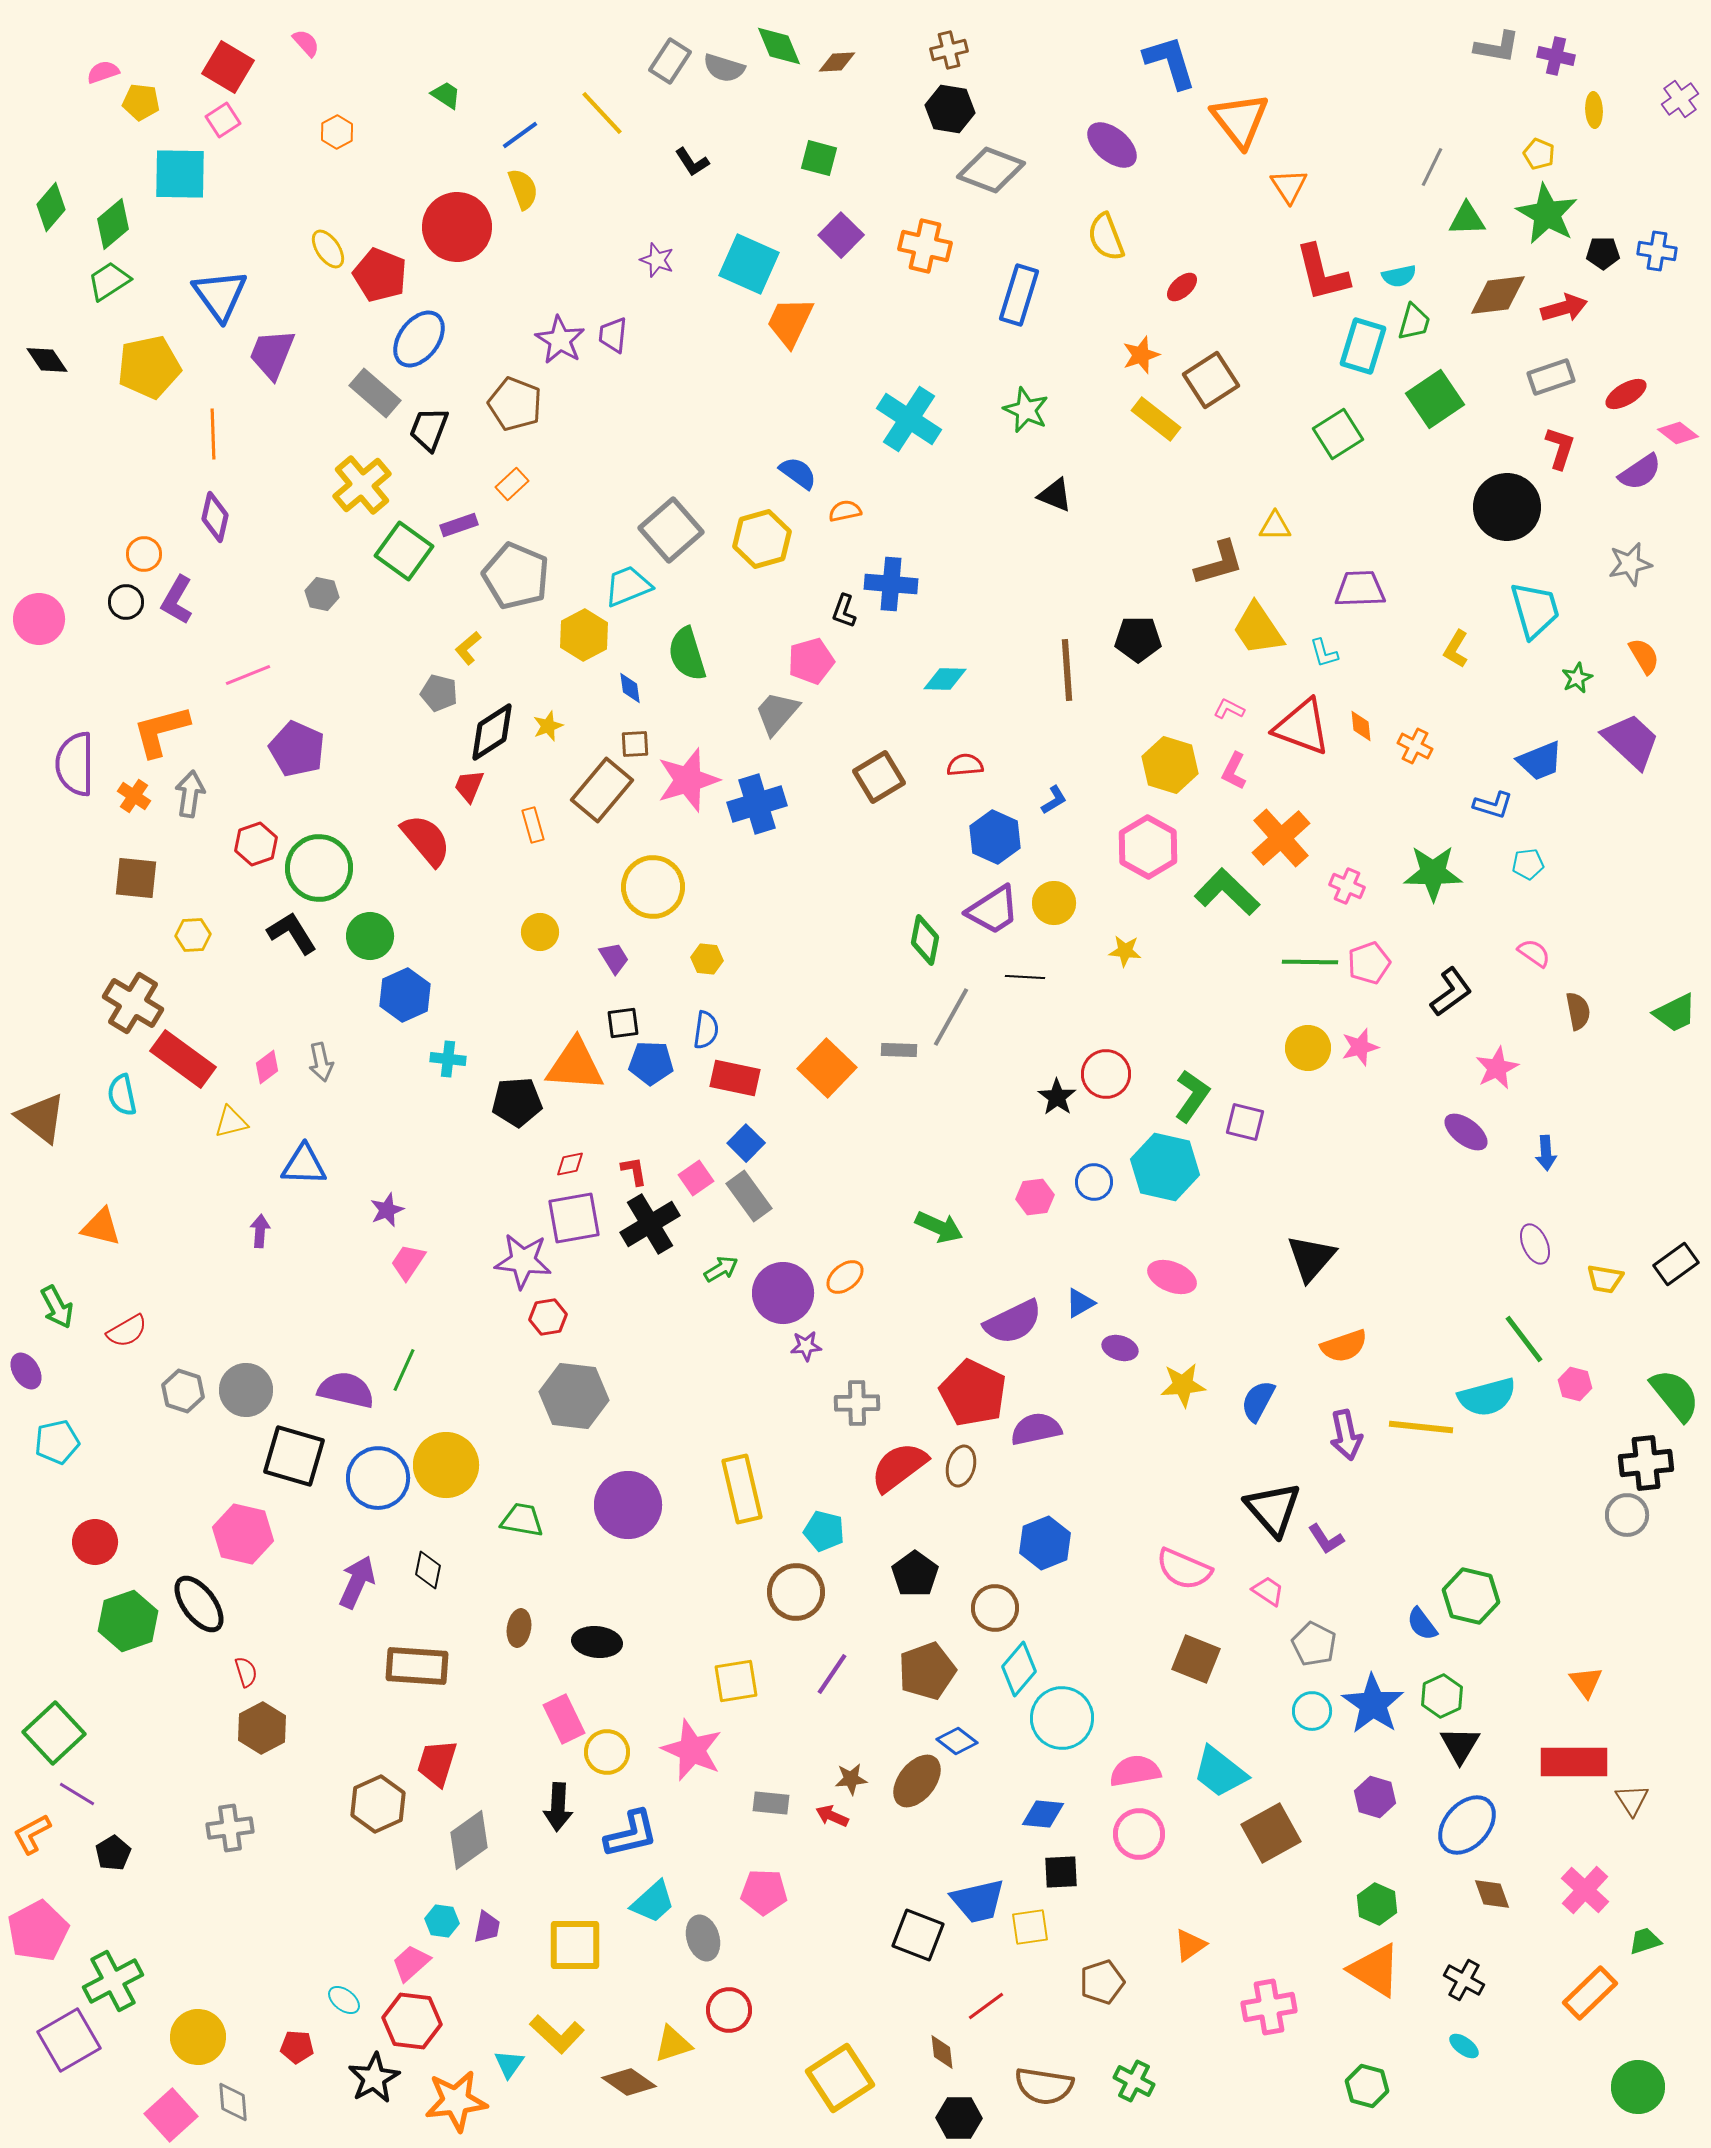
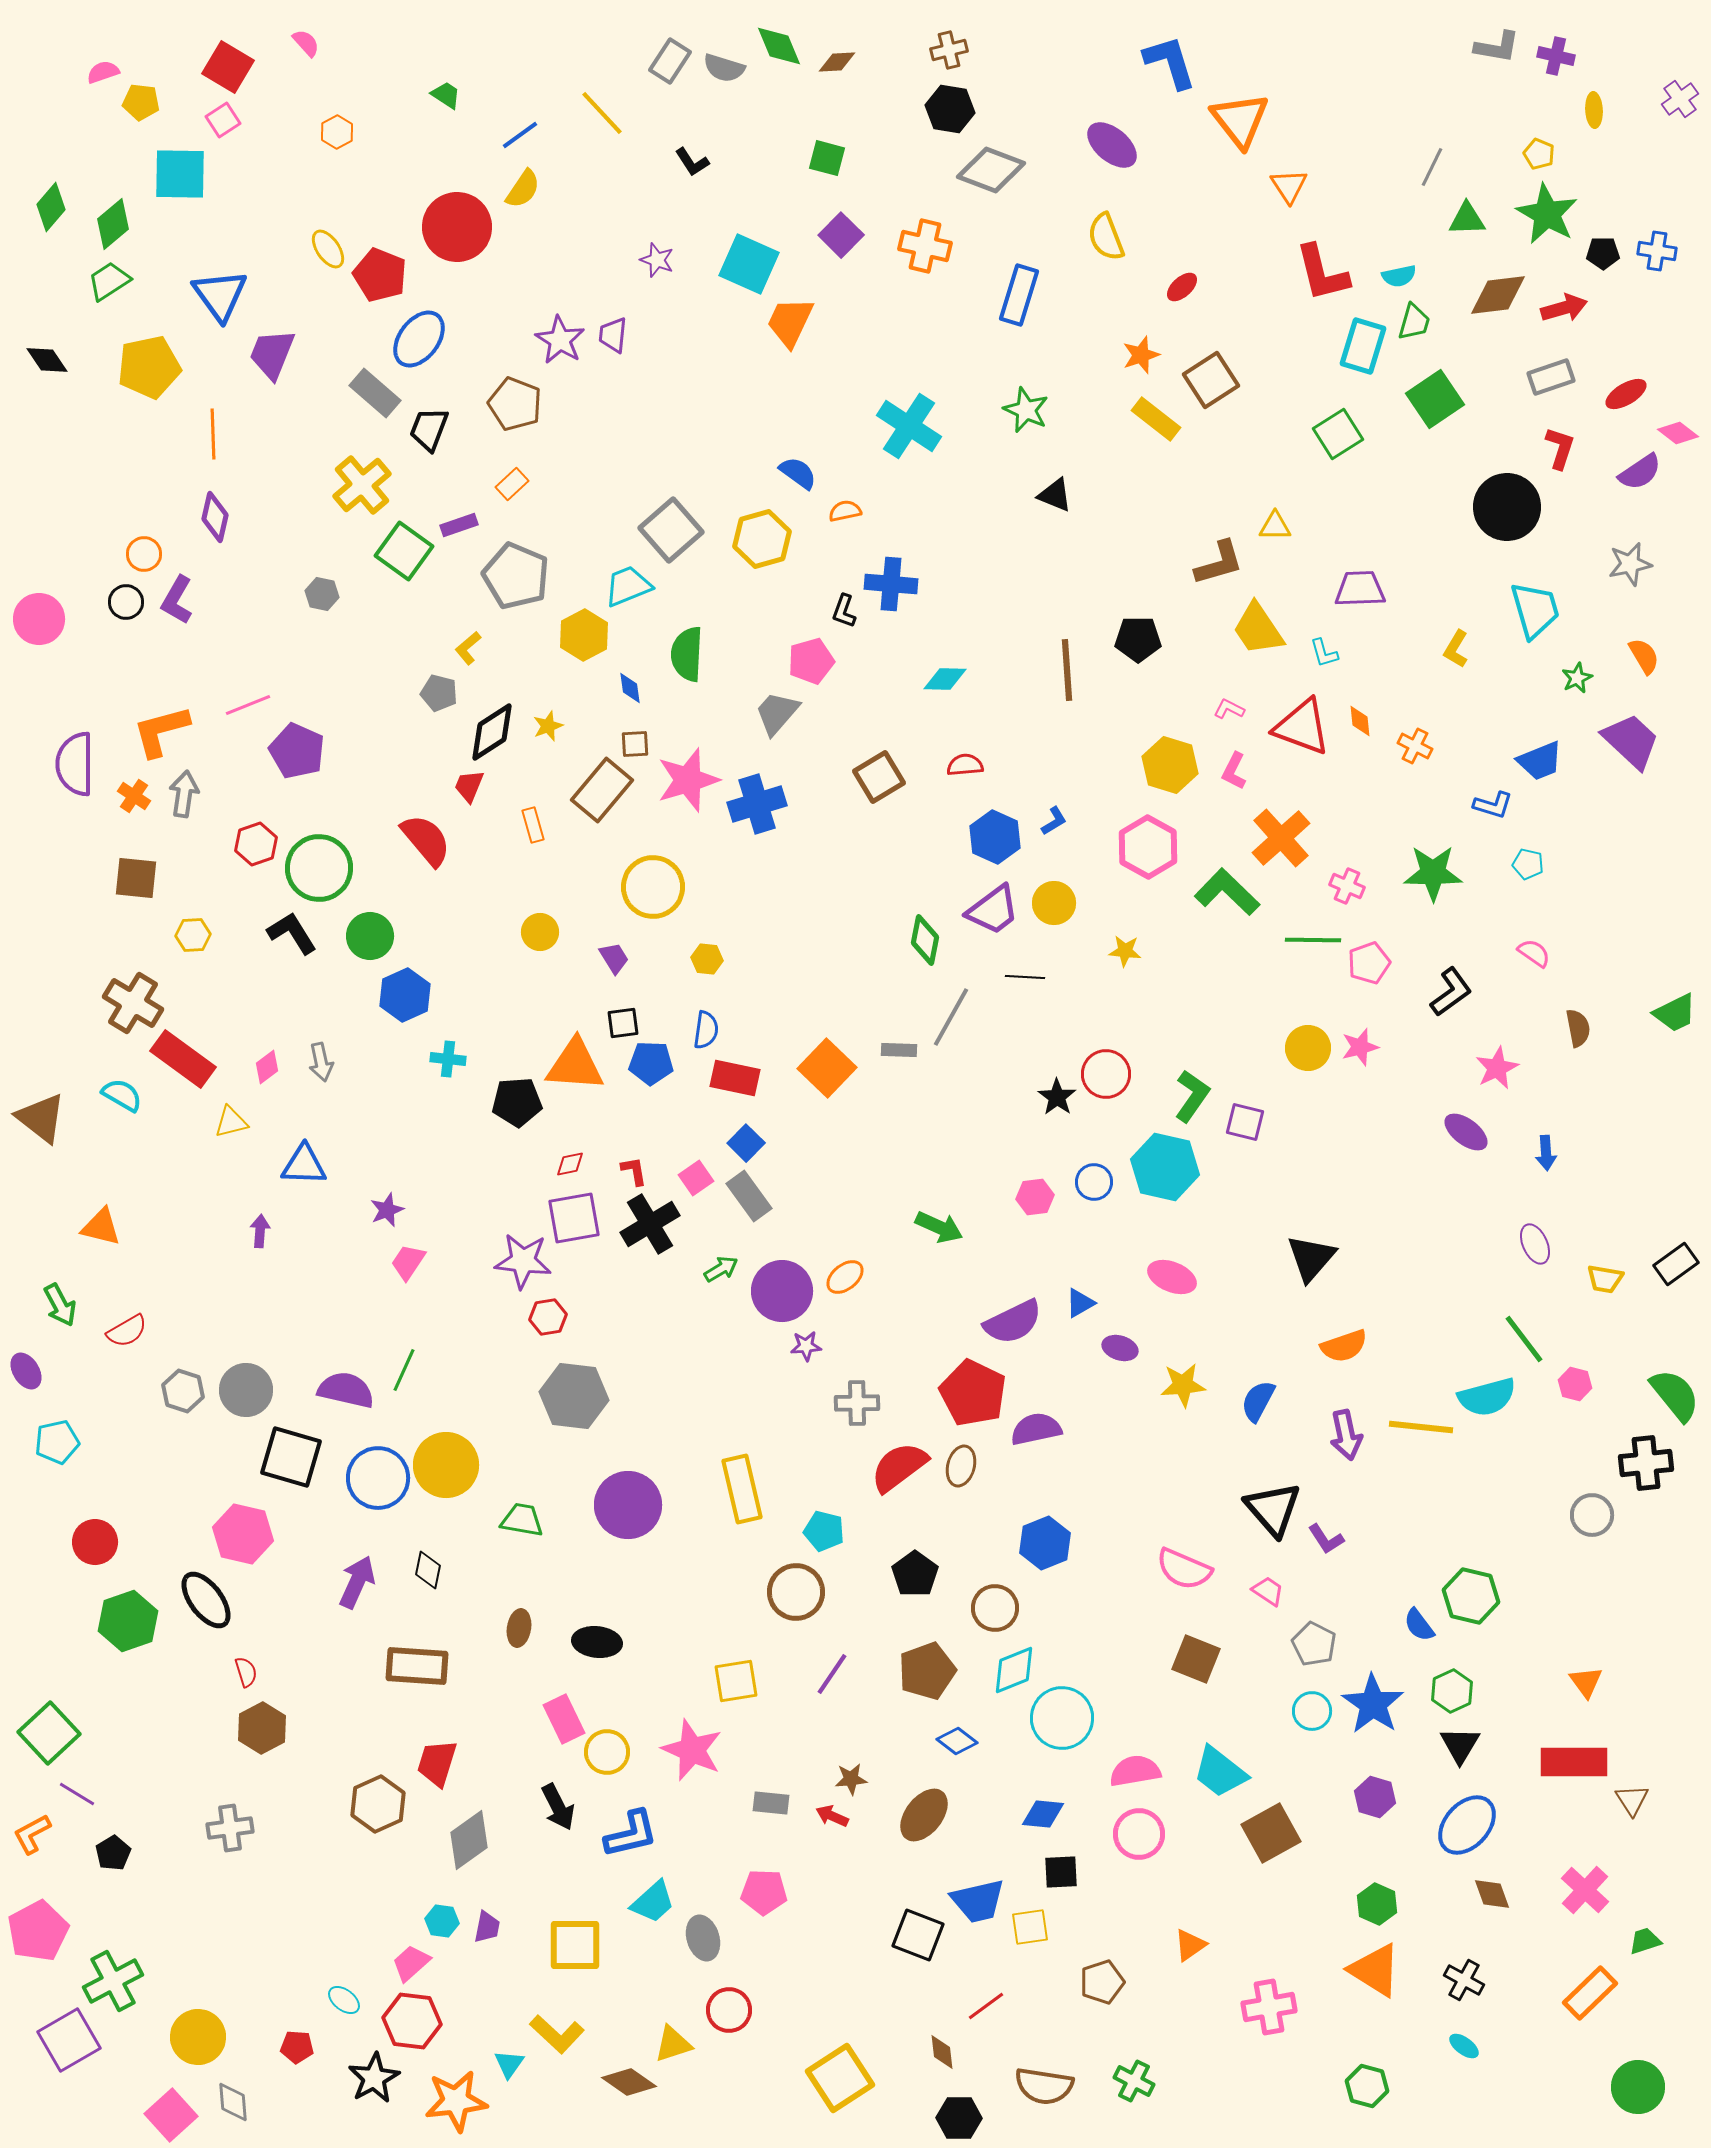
green square at (819, 158): moved 8 px right
yellow semicircle at (523, 189): rotated 54 degrees clockwise
cyan cross at (909, 419): moved 7 px down
green semicircle at (687, 654): rotated 20 degrees clockwise
pink line at (248, 675): moved 30 px down
orange diamond at (1361, 726): moved 1 px left, 5 px up
purple pentagon at (297, 749): moved 2 px down
gray arrow at (190, 794): moved 6 px left
blue L-shape at (1054, 800): moved 21 px down
cyan pentagon at (1528, 864): rotated 20 degrees clockwise
purple trapezoid at (993, 910): rotated 4 degrees counterclockwise
green line at (1310, 962): moved 3 px right, 22 px up
brown semicircle at (1578, 1011): moved 17 px down
cyan semicircle at (122, 1095): rotated 132 degrees clockwise
purple circle at (783, 1293): moved 1 px left, 2 px up
green arrow at (57, 1307): moved 3 px right, 2 px up
black square at (294, 1456): moved 3 px left, 1 px down
gray circle at (1627, 1515): moved 35 px left
black ellipse at (199, 1604): moved 7 px right, 4 px up
blue semicircle at (1422, 1624): moved 3 px left, 1 px down
cyan diamond at (1019, 1669): moved 5 px left, 1 px down; rotated 28 degrees clockwise
green hexagon at (1442, 1696): moved 10 px right, 5 px up
green square at (54, 1733): moved 5 px left
brown ellipse at (917, 1781): moved 7 px right, 34 px down
black arrow at (558, 1807): rotated 30 degrees counterclockwise
